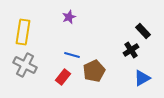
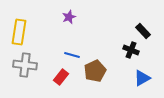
yellow rectangle: moved 4 px left
black cross: rotated 35 degrees counterclockwise
gray cross: rotated 20 degrees counterclockwise
brown pentagon: moved 1 px right
red rectangle: moved 2 px left
